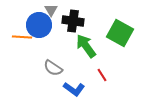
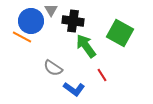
blue circle: moved 8 px left, 4 px up
orange line: rotated 24 degrees clockwise
